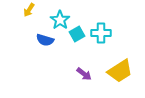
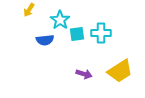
cyan square: rotated 21 degrees clockwise
blue semicircle: rotated 24 degrees counterclockwise
purple arrow: rotated 21 degrees counterclockwise
